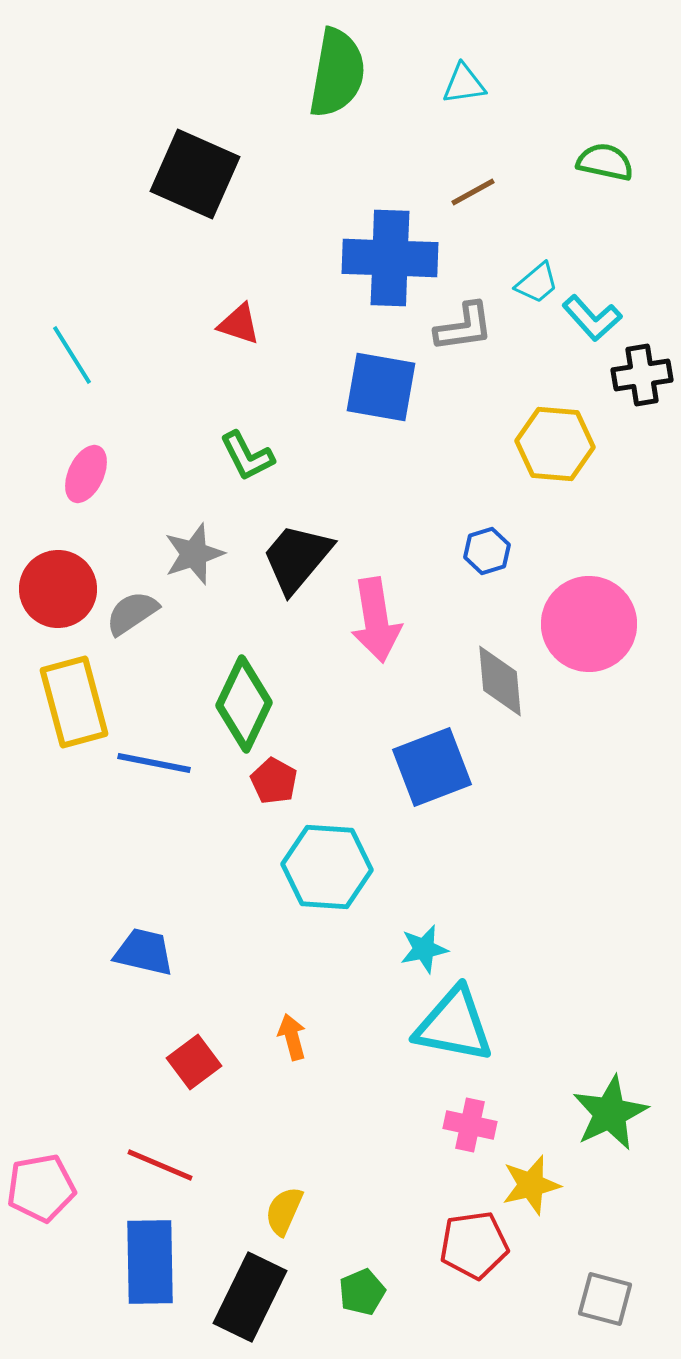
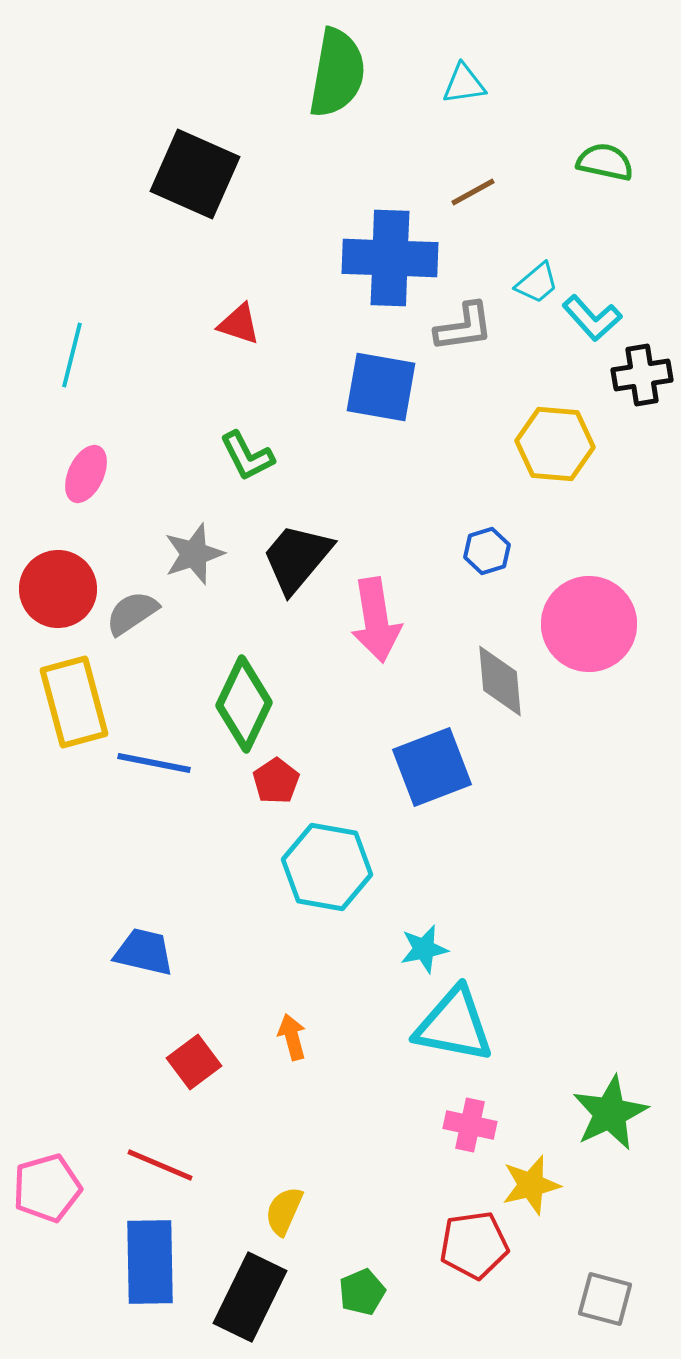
cyan line at (72, 355): rotated 46 degrees clockwise
red pentagon at (274, 781): moved 2 px right; rotated 9 degrees clockwise
cyan hexagon at (327, 867): rotated 6 degrees clockwise
pink pentagon at (41, 1188): moved 6 px right; rotated 6 degrees counterclockwise
